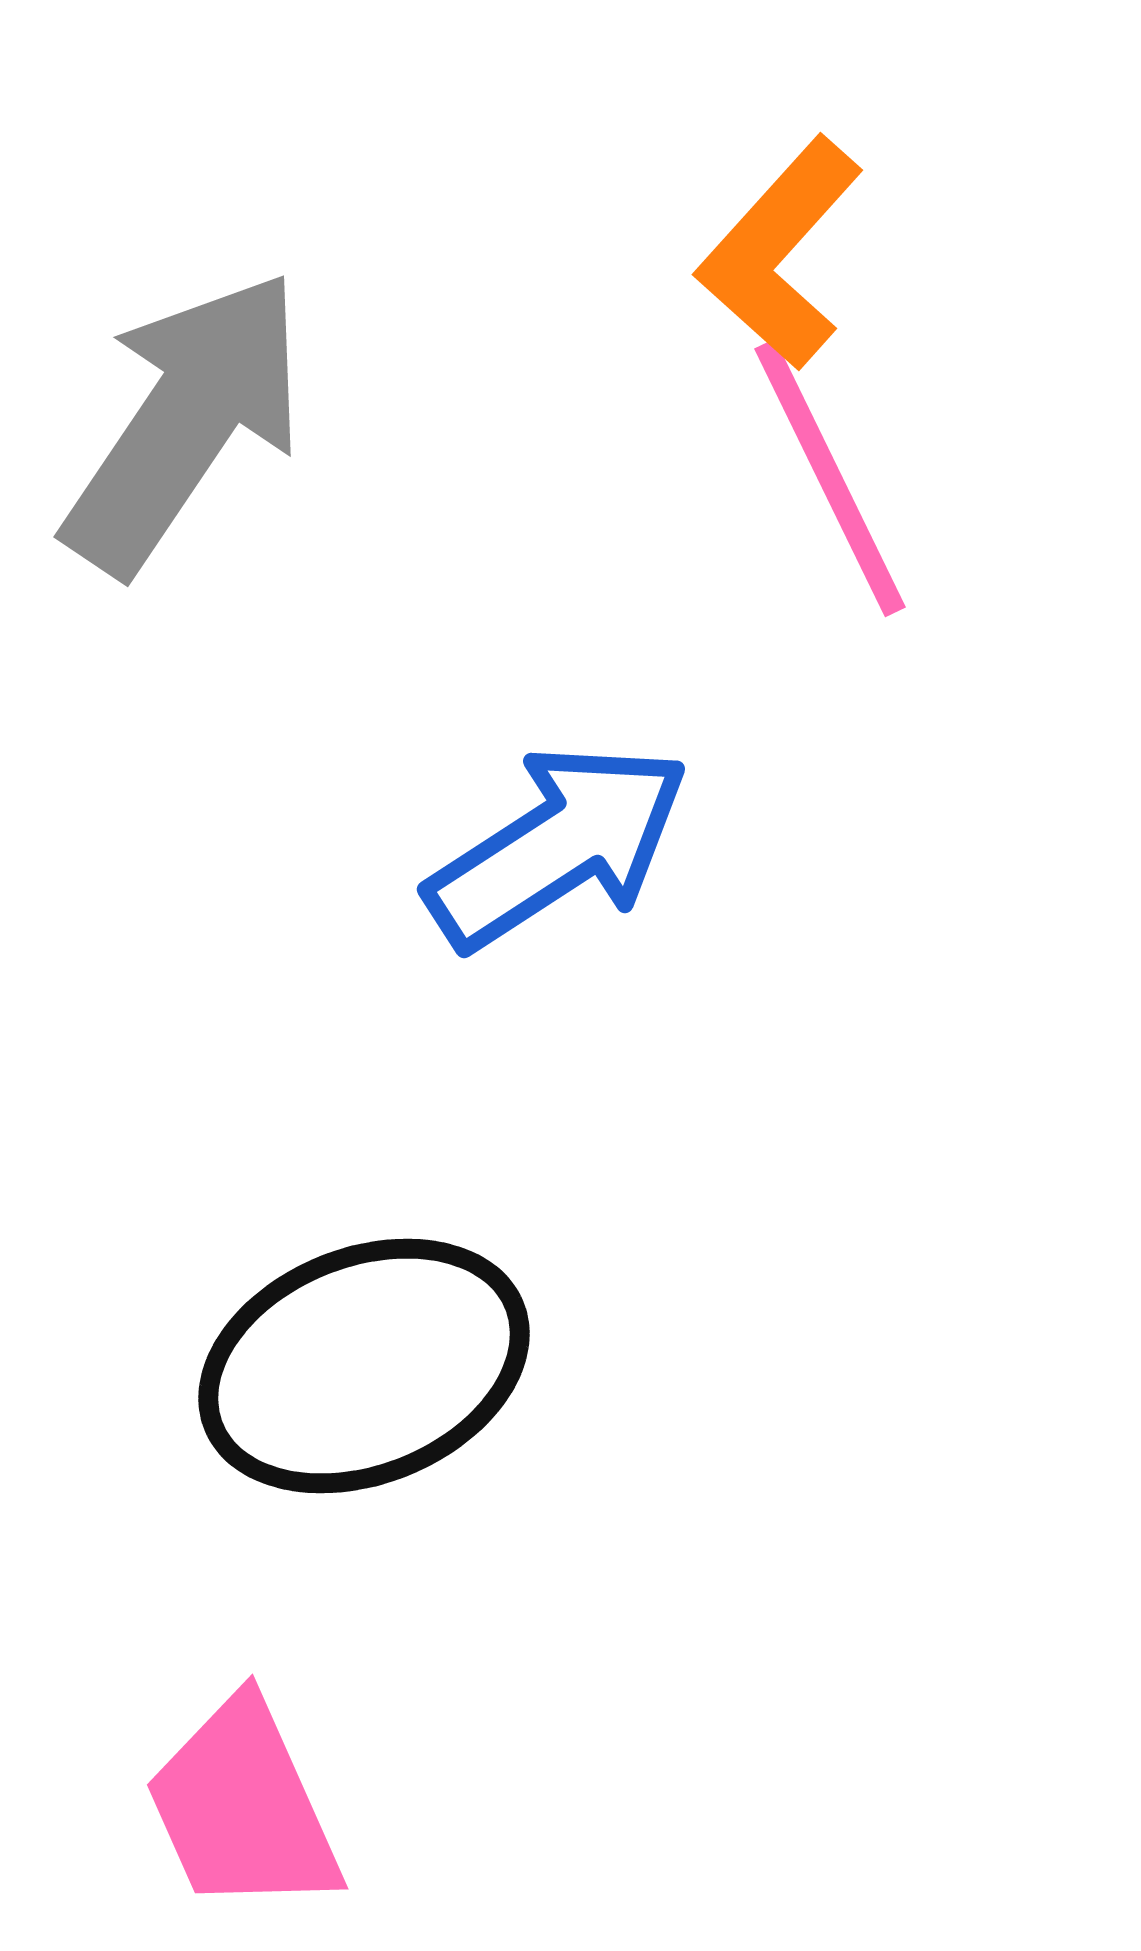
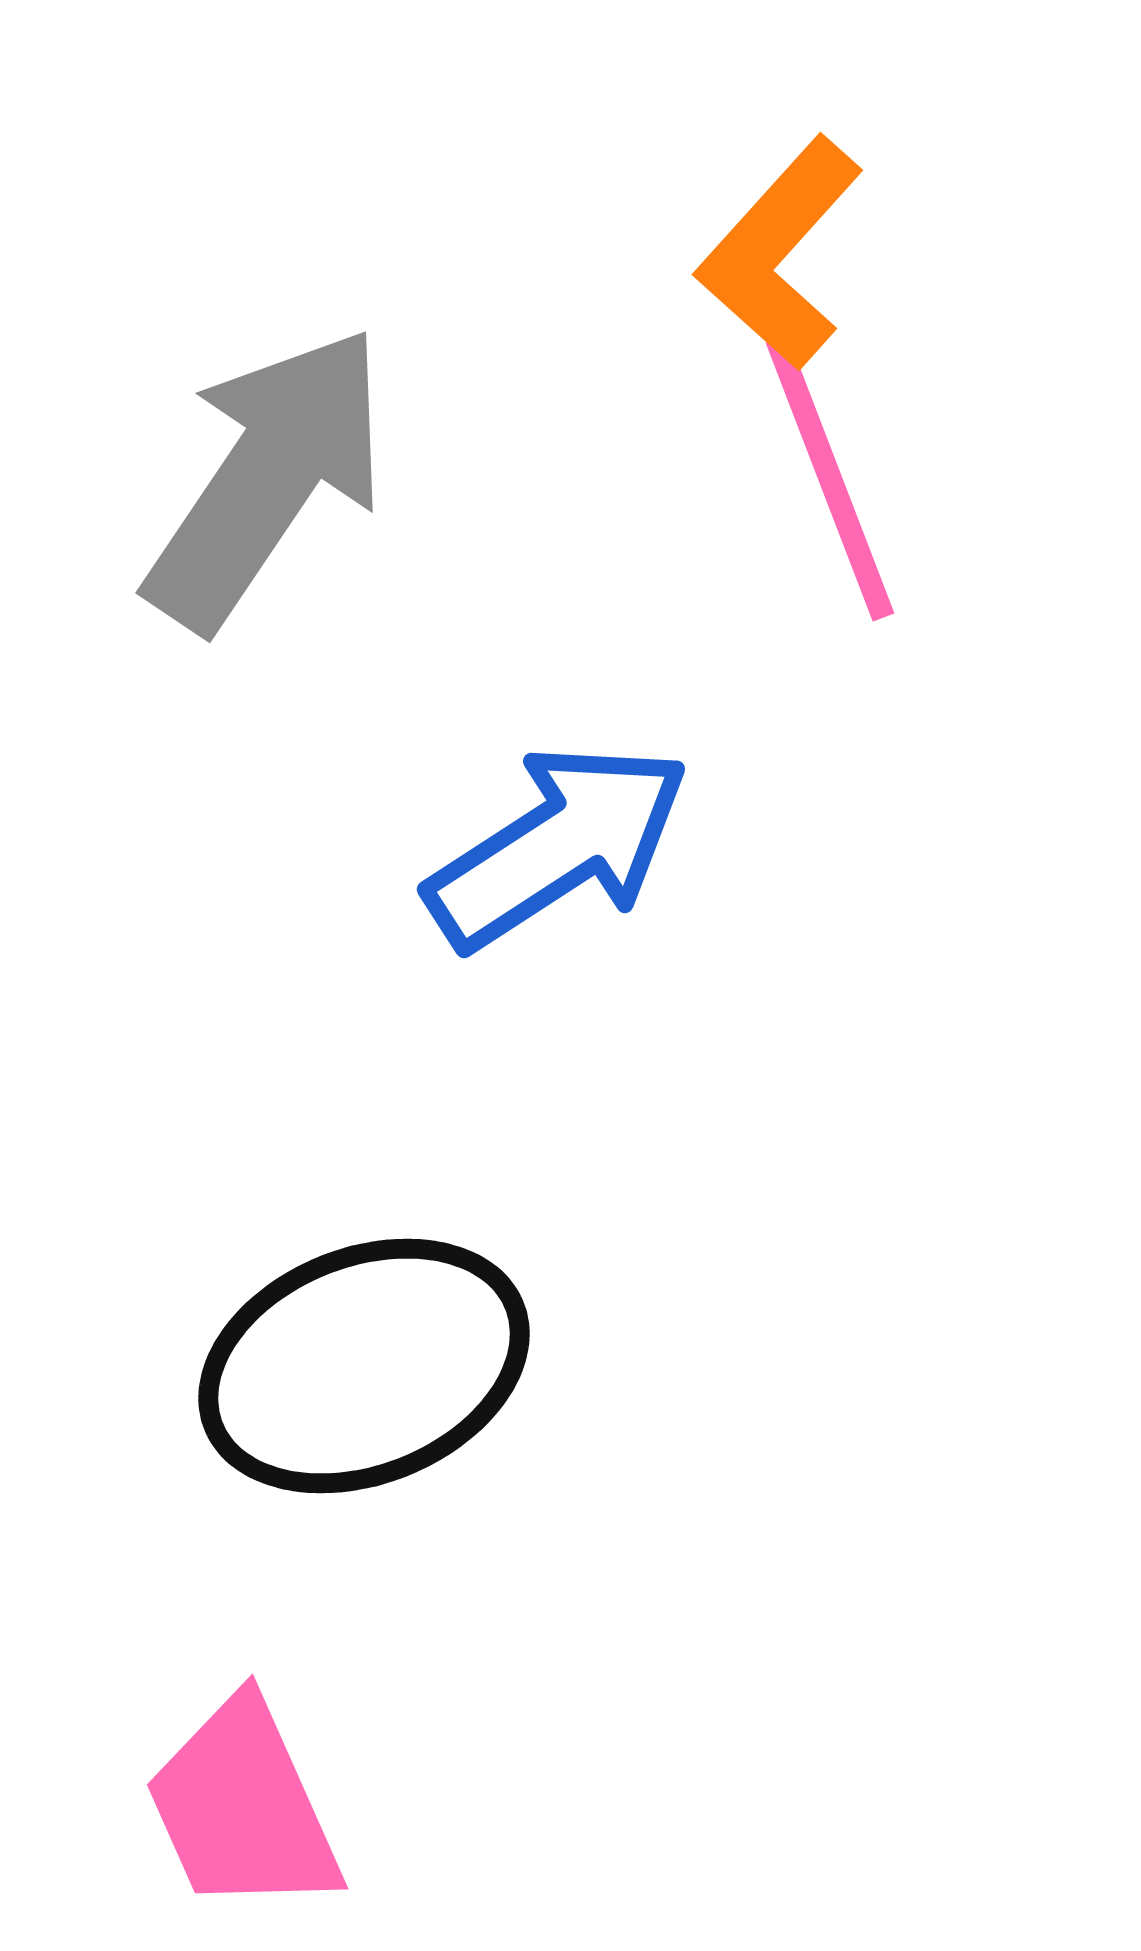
gray arrow: moved 82 px right, 56 px down
pink line: rotated 5 degrees clockwise
